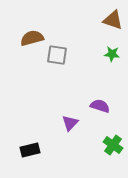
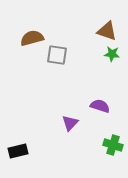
brown triangle: moved 6 px left, 11 px down
green cross: rotated 18 degrees counterclockwise
black rectangle: moved 12 px left, 1 px down
